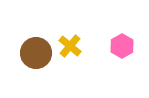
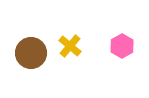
brown circle: moved 5 px left
